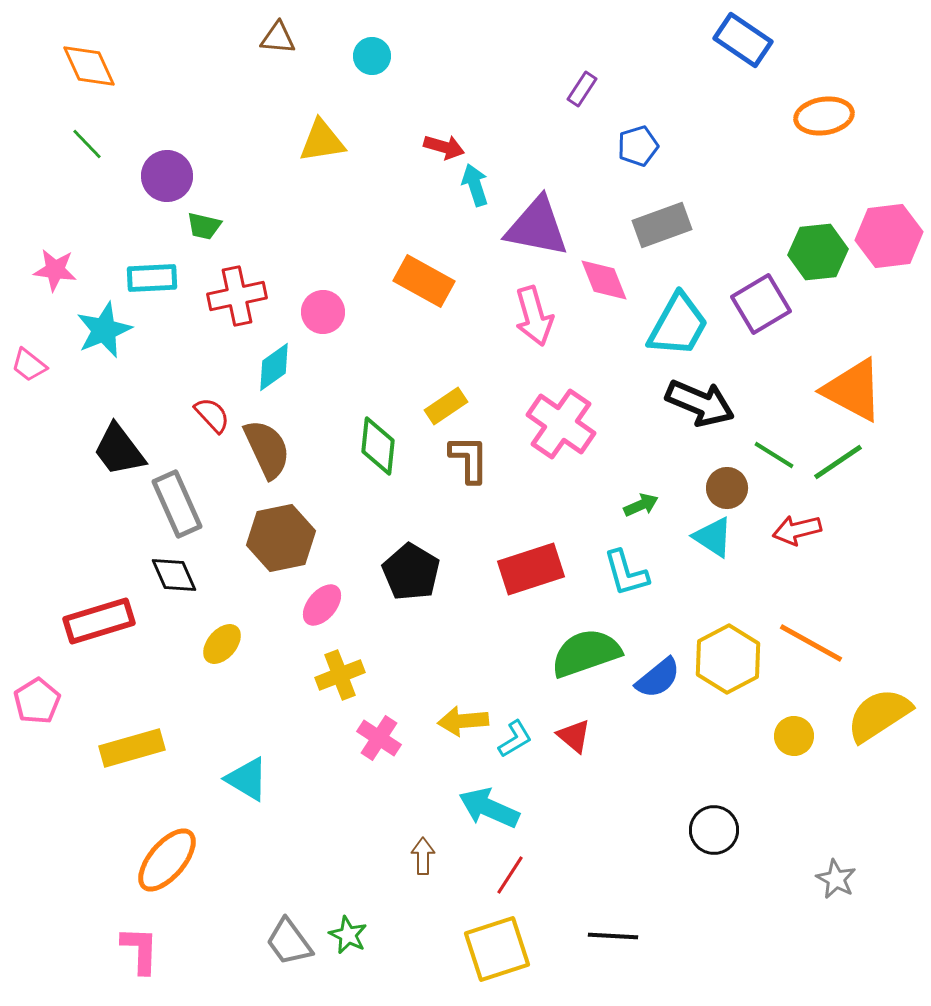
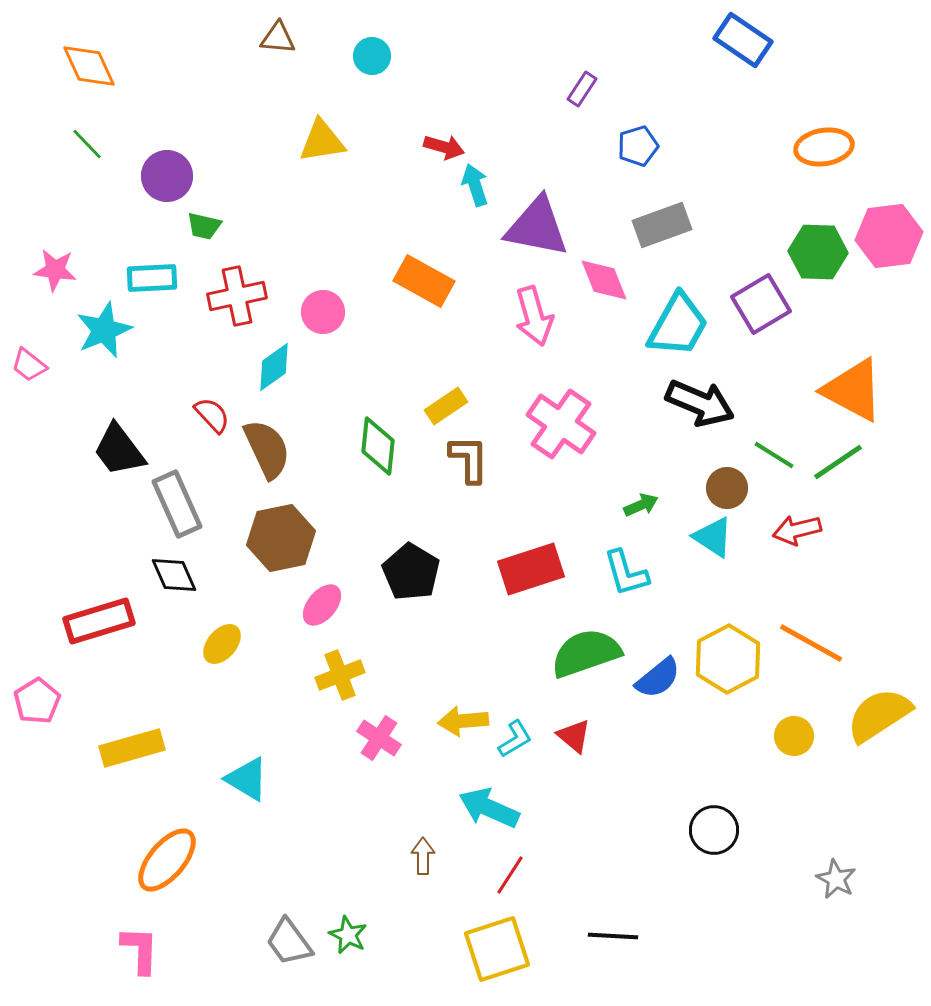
orange ellipse at (824, 116): moved 31 px down
green hexagon at (818, 252): rotated 8 degrees clockwise
